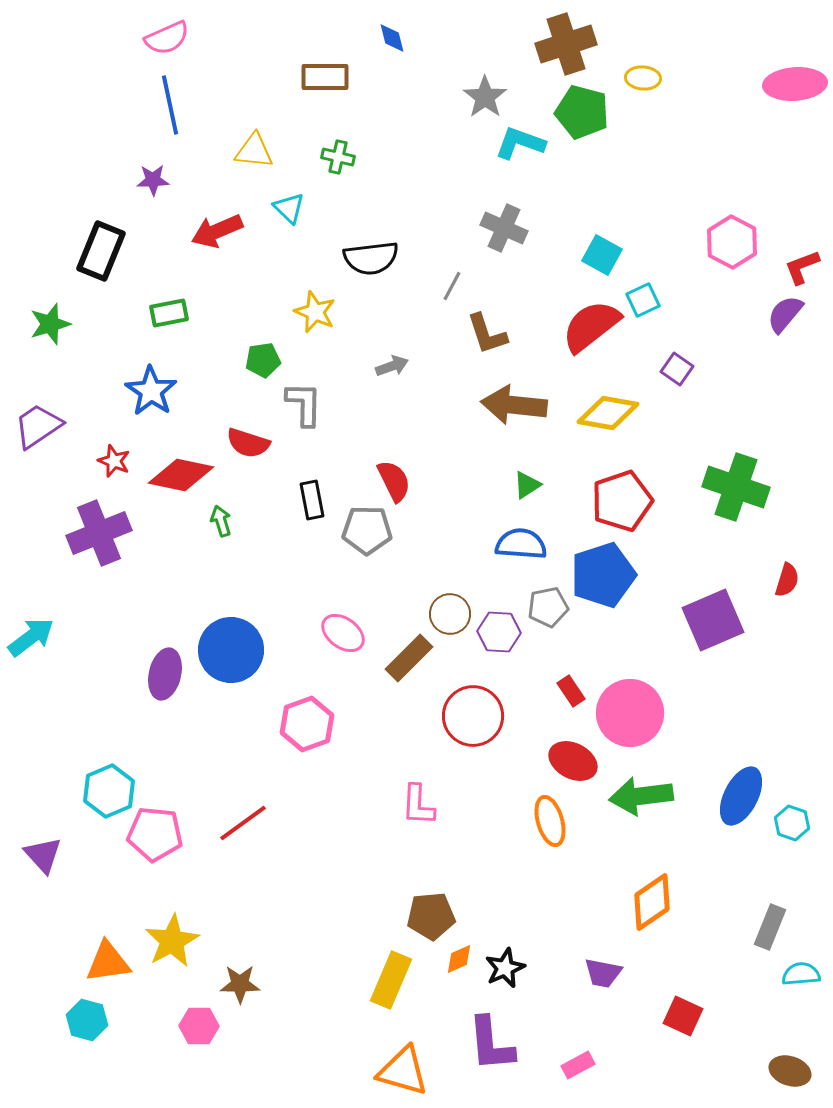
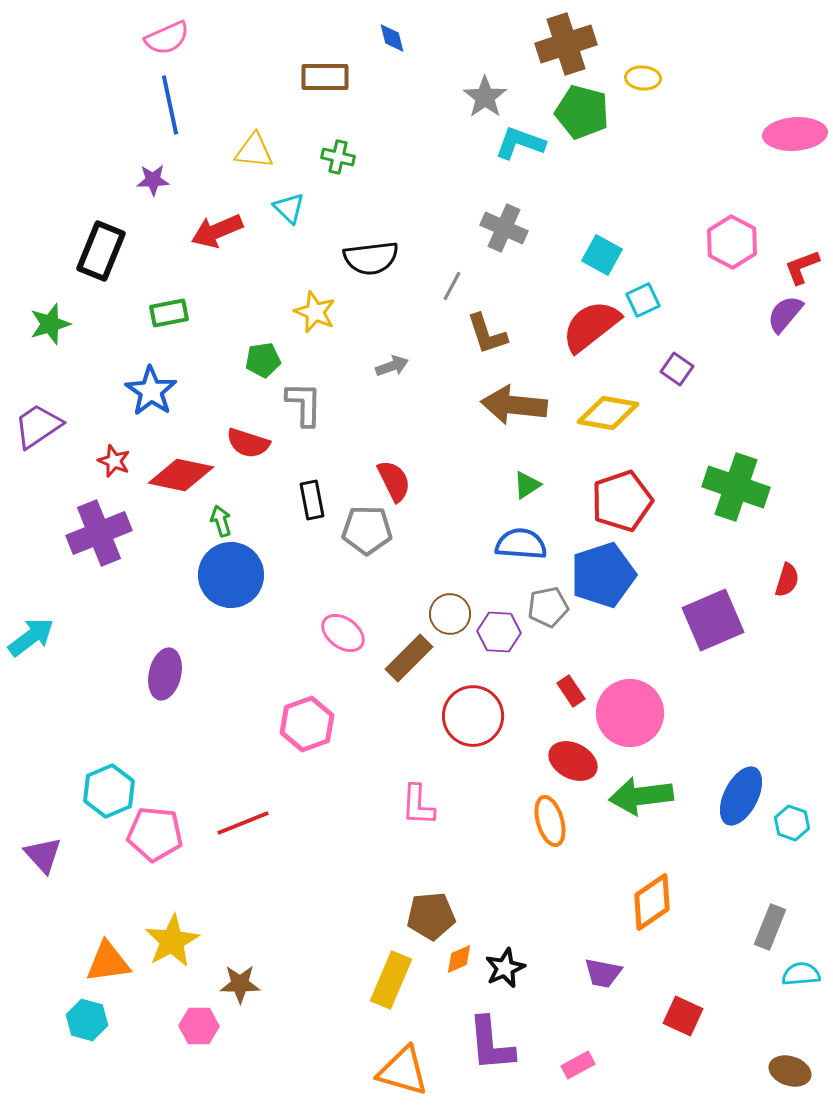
pink ellipse at (795, 84): moved 50 px down
blue circle at (231, 650): moved 75 px up
red line at (243, 823): rotated 14 degrees clockwise
